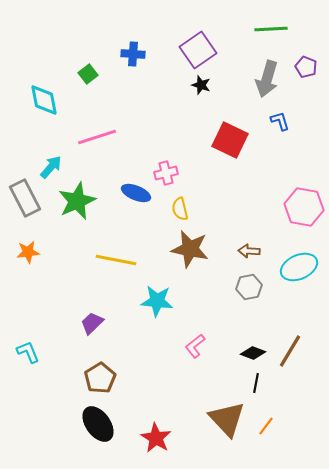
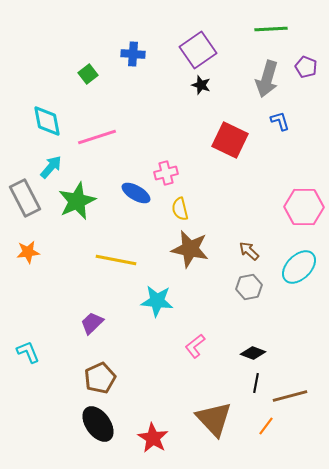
cyan diamond: moved 3 px right, 21 px down
blue ellipse: rotated 8 degrees clockwise
pink hexagon: rotated 9 degrees counterclockwise
brown arrow: rotated 40 degrees clockwise
cyan ellipse: rotated 21 degrees counterclockwise
brown line: moved 45 px down; rotated 44 degrees clockwise
brown pentagon: rotated 8 degrees clockwise
brown triangle: moved 13 px left
red star: moved 3 px left
